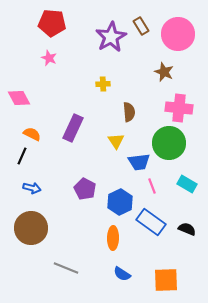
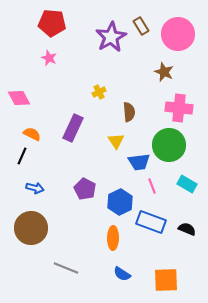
yellow cross: moved 4 px left, 8 px down; rotated 24 degrees counterclockwise
green circle: moved 2 px down
blue arrow: moved 3 px right
blue rectangle: rotated 16 degrees counterclockwise
